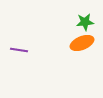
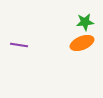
purple line: moved 5 px up
